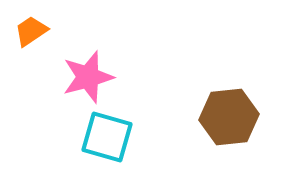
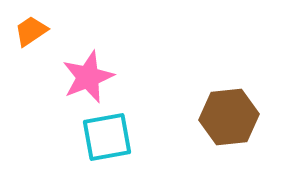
pink star: rotated 6 degrees counterclockwise
cyan square: rotated 26 degrees counterclockwise
